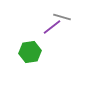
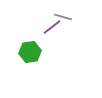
gray line: moved 1 px right
